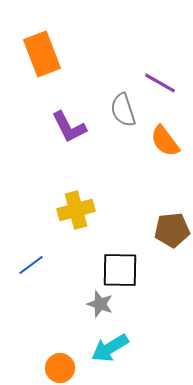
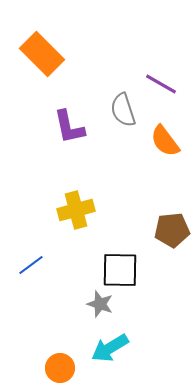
orange rectangle: rotated 24 degrees counterclockwise
purple line: moved 1 px right, 1 px down
purple L-shape: rotated 15 degrees clockwise
